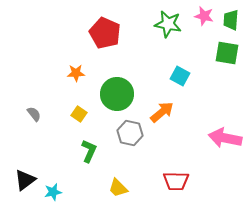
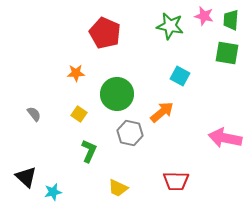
green star: moved 2 px right, 2 px down
black triangle: moved 1 px right, 3 px up; rotated 40 degrees counterclockwise
yellow trapezoid: rotated 20 degrees counterclockwise
